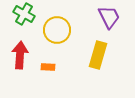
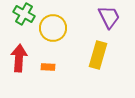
yellow circle: moved 4 px left, 2 px up
red arrow: moved 1 px left, 3 px down
